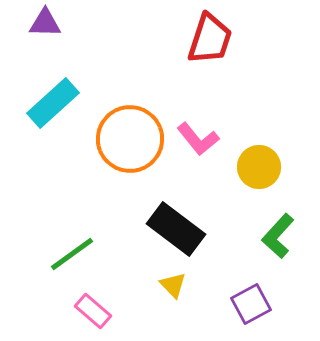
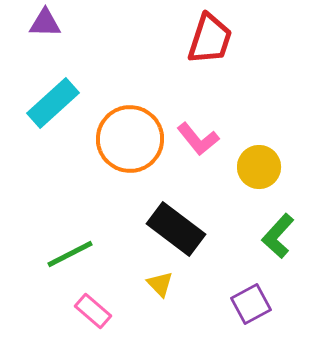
green line: moved 2 px left; rotated 9 degrees clockwise
yellow triangle: moved 13 px left, 1 px up
